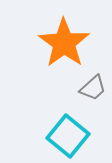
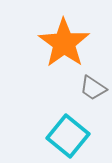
gray trapezoid: rotated 76 degrees clockwise
